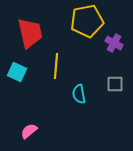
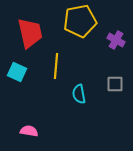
yellow pentagon: moved 7 px left
purple cross: moved 2 px right, 3 px up
pink semicircle: rotated 48 degrees clockwise
